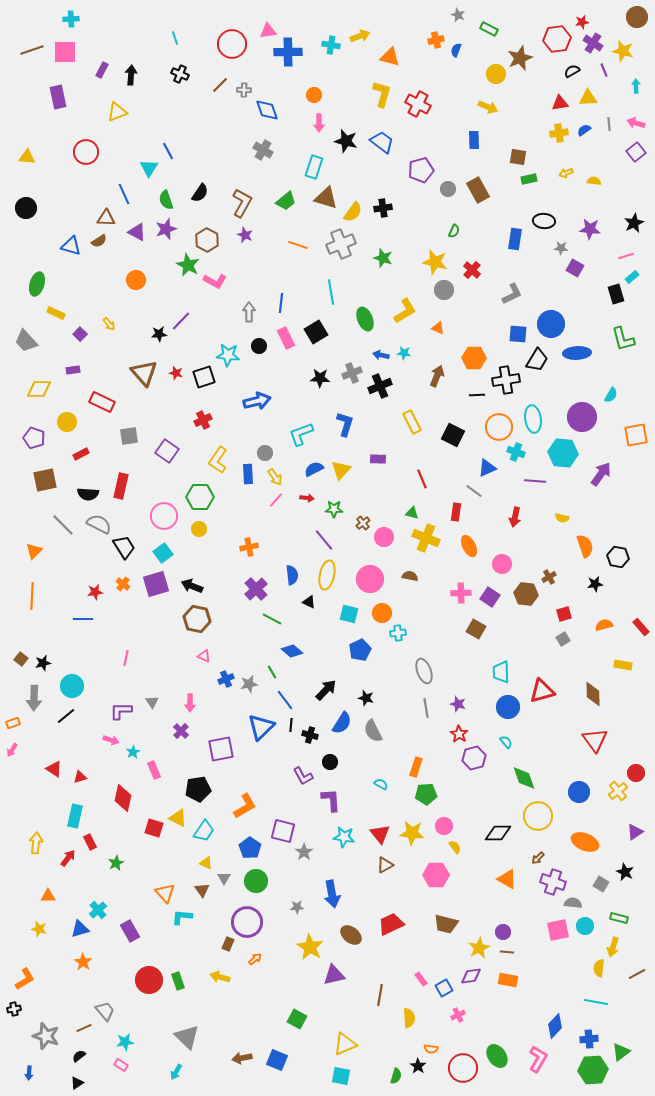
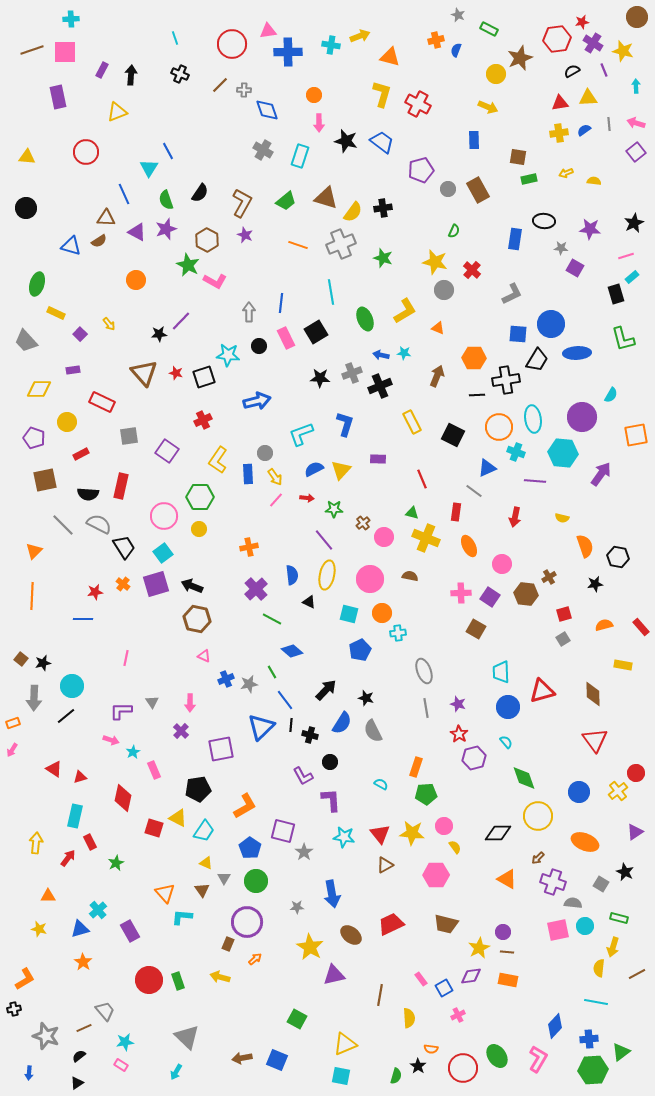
cyan rectangle at (314, 167): moved 14 px left, 11 px up
